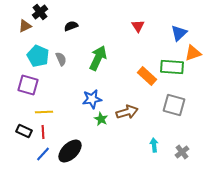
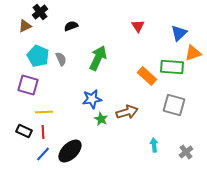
gray cross: moved 4 px right
